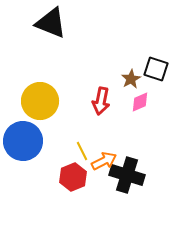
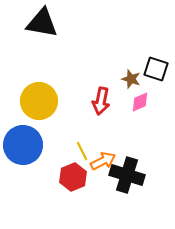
black triangle: moved 9 px left; rotated 12 degrees counterclockwise
brown star: rotated 24 degrees counterclockwise
yellow circle: moved 1 px left
blue circle: moved 4 px down
orange arrow: moved 1 px left
